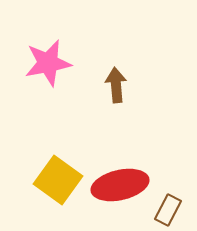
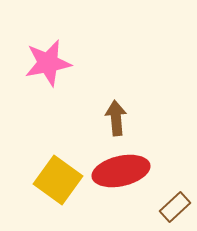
brown arrow: moved 33 px down
red ellipse: moved 1 px right, 14 px up
brown rectangle: moved 7 px right, 3 px up; rotated 20 degrees clockwise
